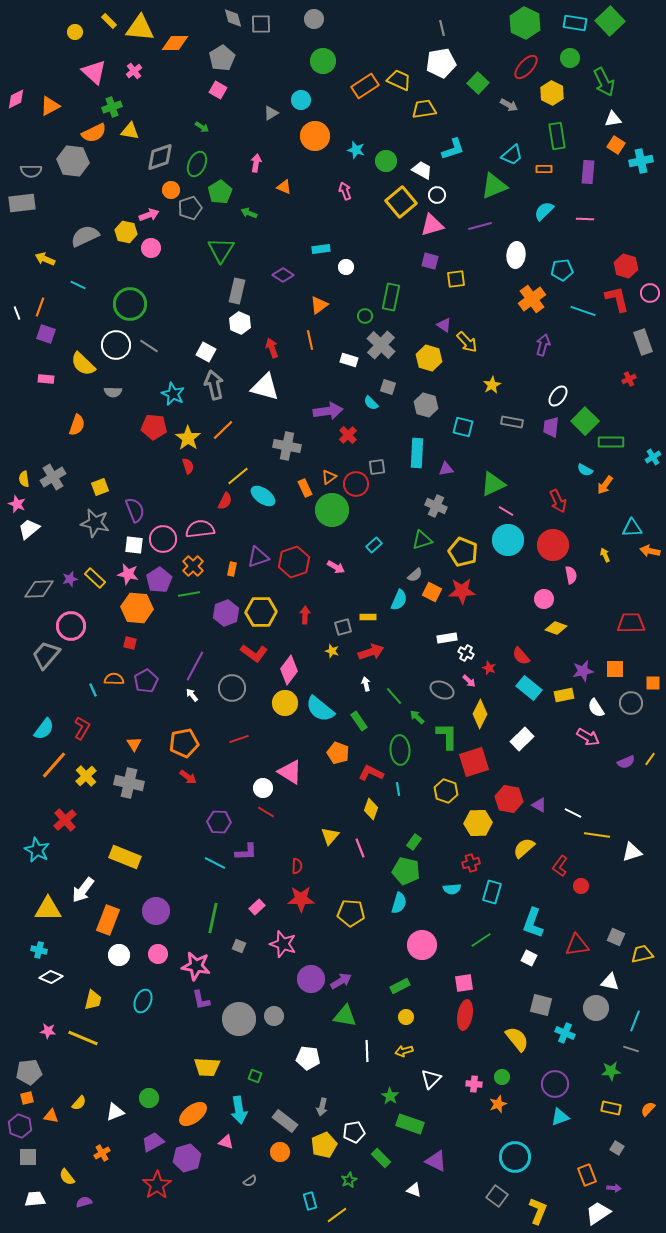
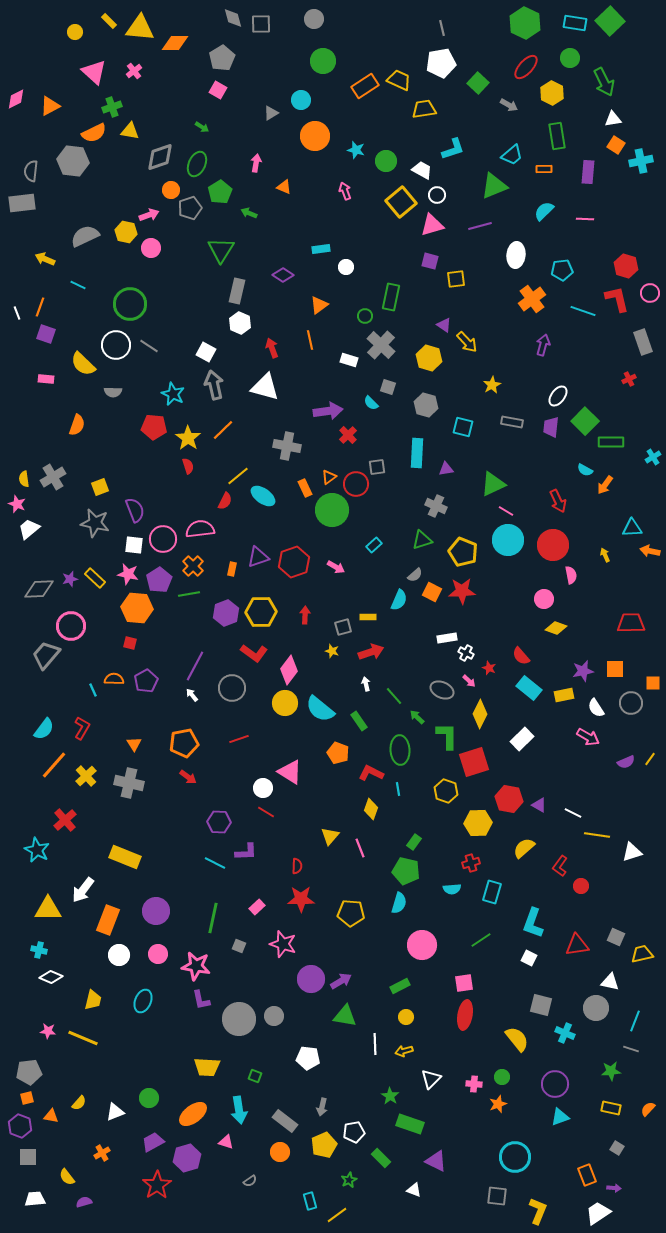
gray semicircle at (31, 171): rotated 95 degrees clockwise
white line at (367, 1051): moved 8 px right, 7 px up
gray square at (497, 1196): rotated 30 degrees counterclockwise
